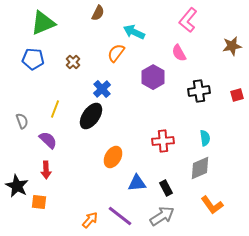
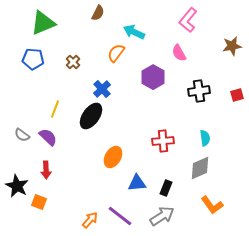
gray semicircle: moved 14 px down; rotated 147 degrees clockwise
purple semicircle: moved 3 px up
black rectangle: rotated 49 degrees clockwise
orange square: rotated 14 degrees clockwise
